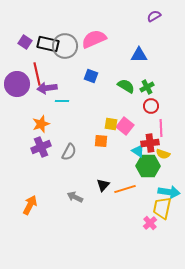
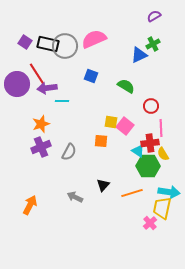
blue triangle: rotated 24 degrees counterclockwise
red line: rotated 20 degrees counterclockwise
green cross: moved 6 px right, 43 px up
yellow square: moved 2 px up
yellow semicircle: rotated 40 degrees clockwise
orange line: moved 7 px right, 4 px down
